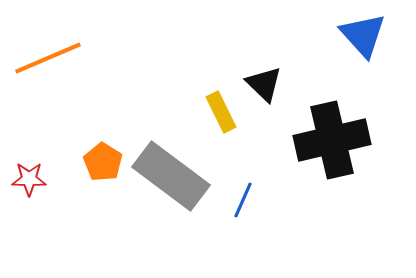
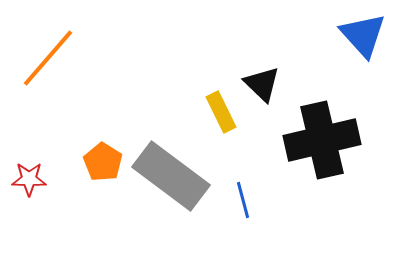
orange line: rotated 26 degrees counterclockwise
black triangle: moved 2 px left
black cross: moved 10 px left
blue line: rotated 39 degrees counterclockwise
